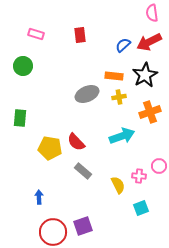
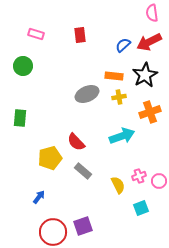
yellow pentagon: moved 10 px down; rotated 25 degrees counterclockwise
pink circle: moved 15 px down
pink cross: rotated 24 degrees counterclockwise
blue arrow: rotated 40 degrees clockwise
